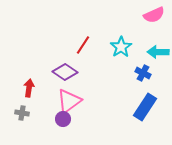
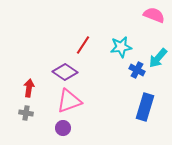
pink semicircle: rotated 135 degrees counterclockwise
cyan star: rotated 25 degrees clockwise
cyan arrow: moved 6 px down; rotated 50 degrees counterclockwise
blue cross: moved 6 px left, 3 px up
pink triangle: rotated 16 degrees clockwise
blue rectangle: rotated 16 degrees counterclockwise
gray cross: moved 4 px right
purple circle: moved 9 px down
